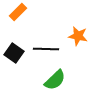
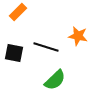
black line: moved 2 px up; rotated 15 degrees clockwise
black square: rotated 24 degrees counterclockwise
